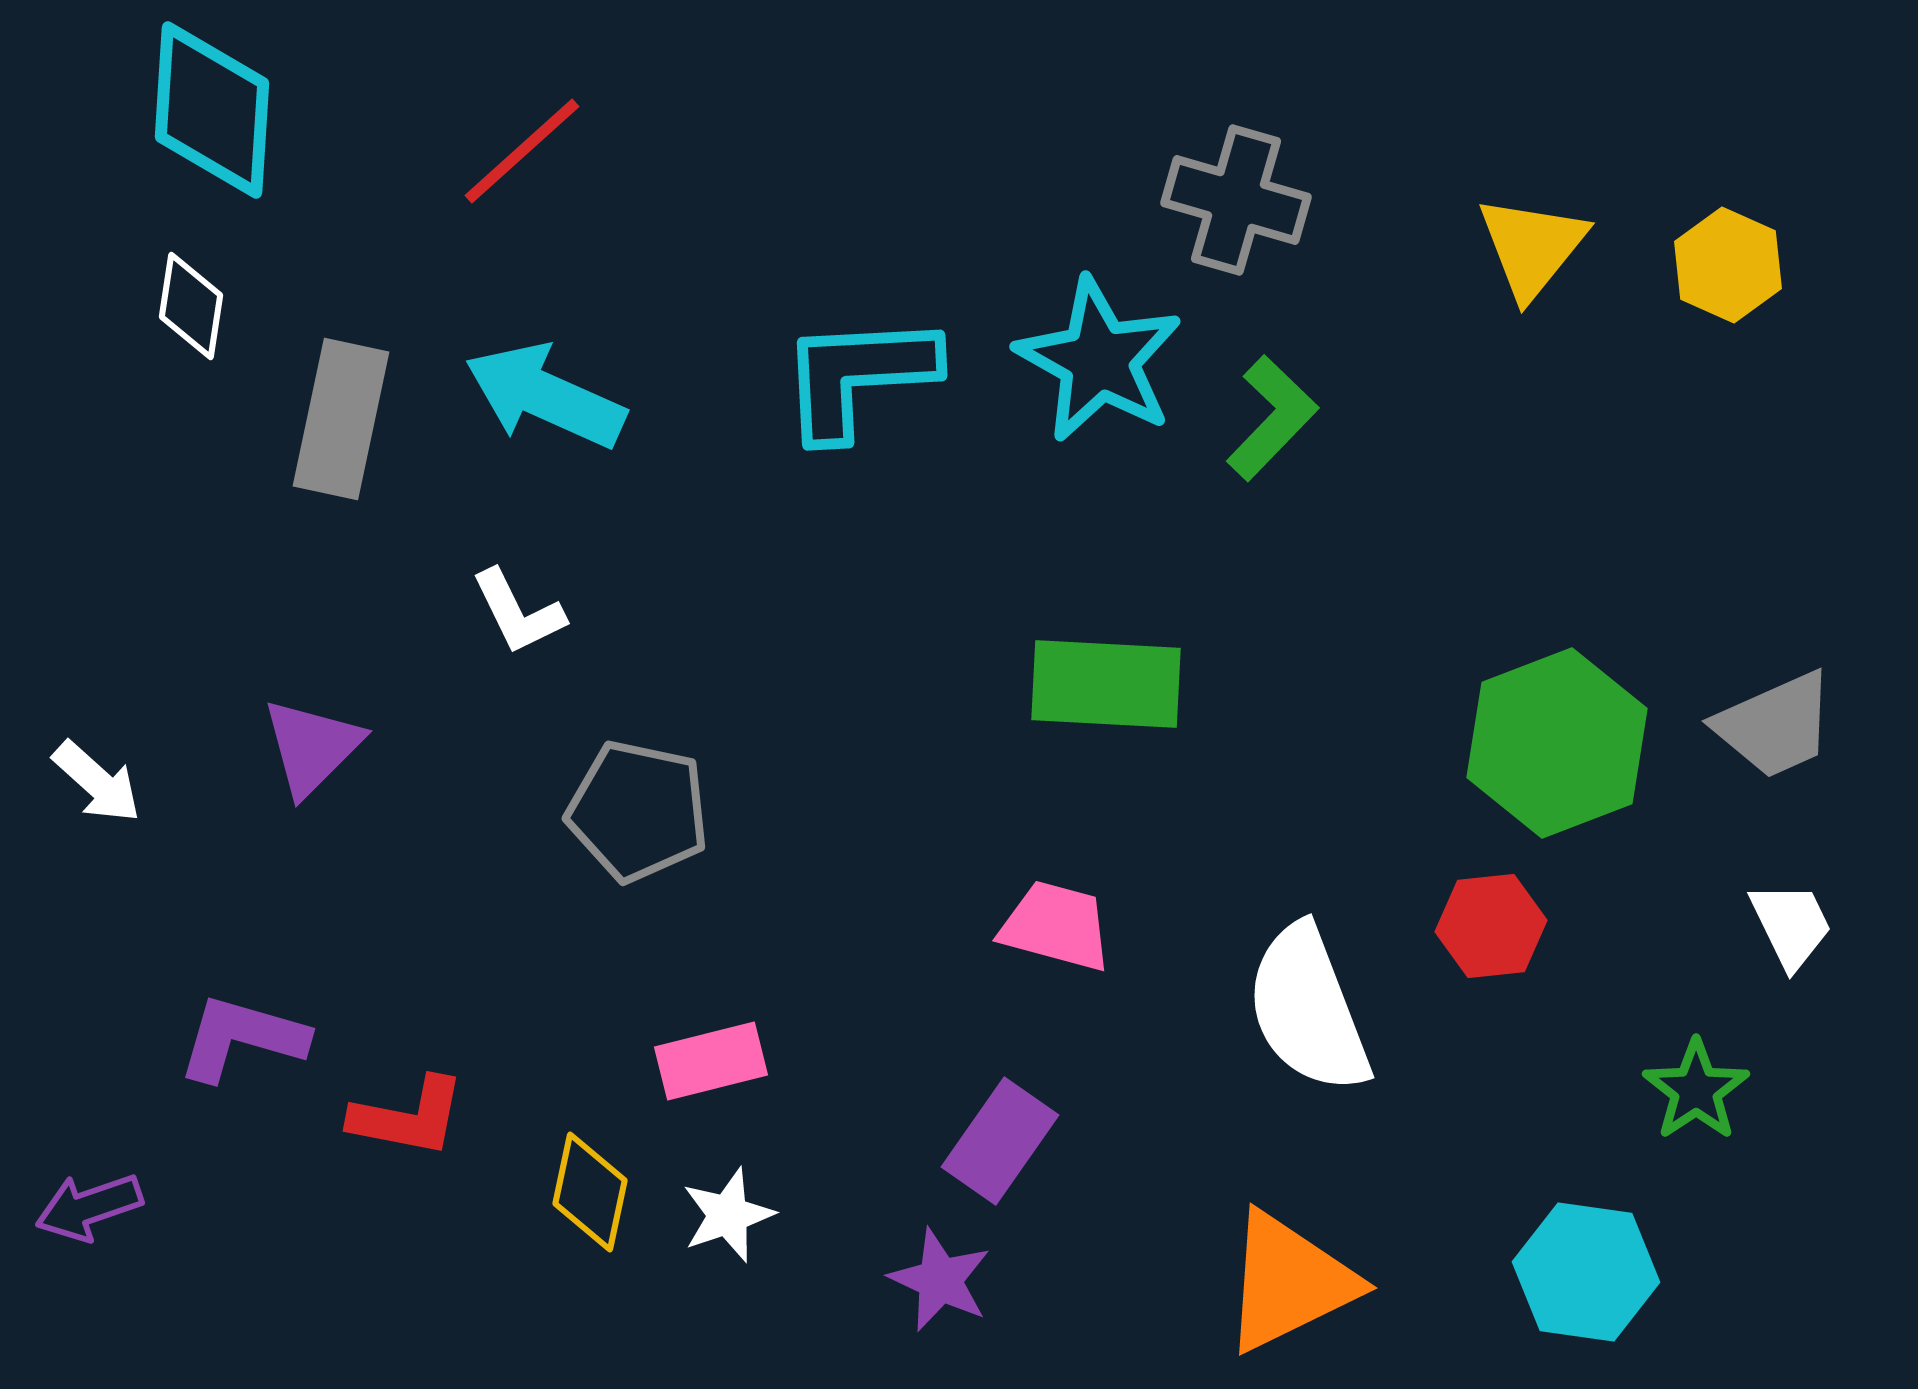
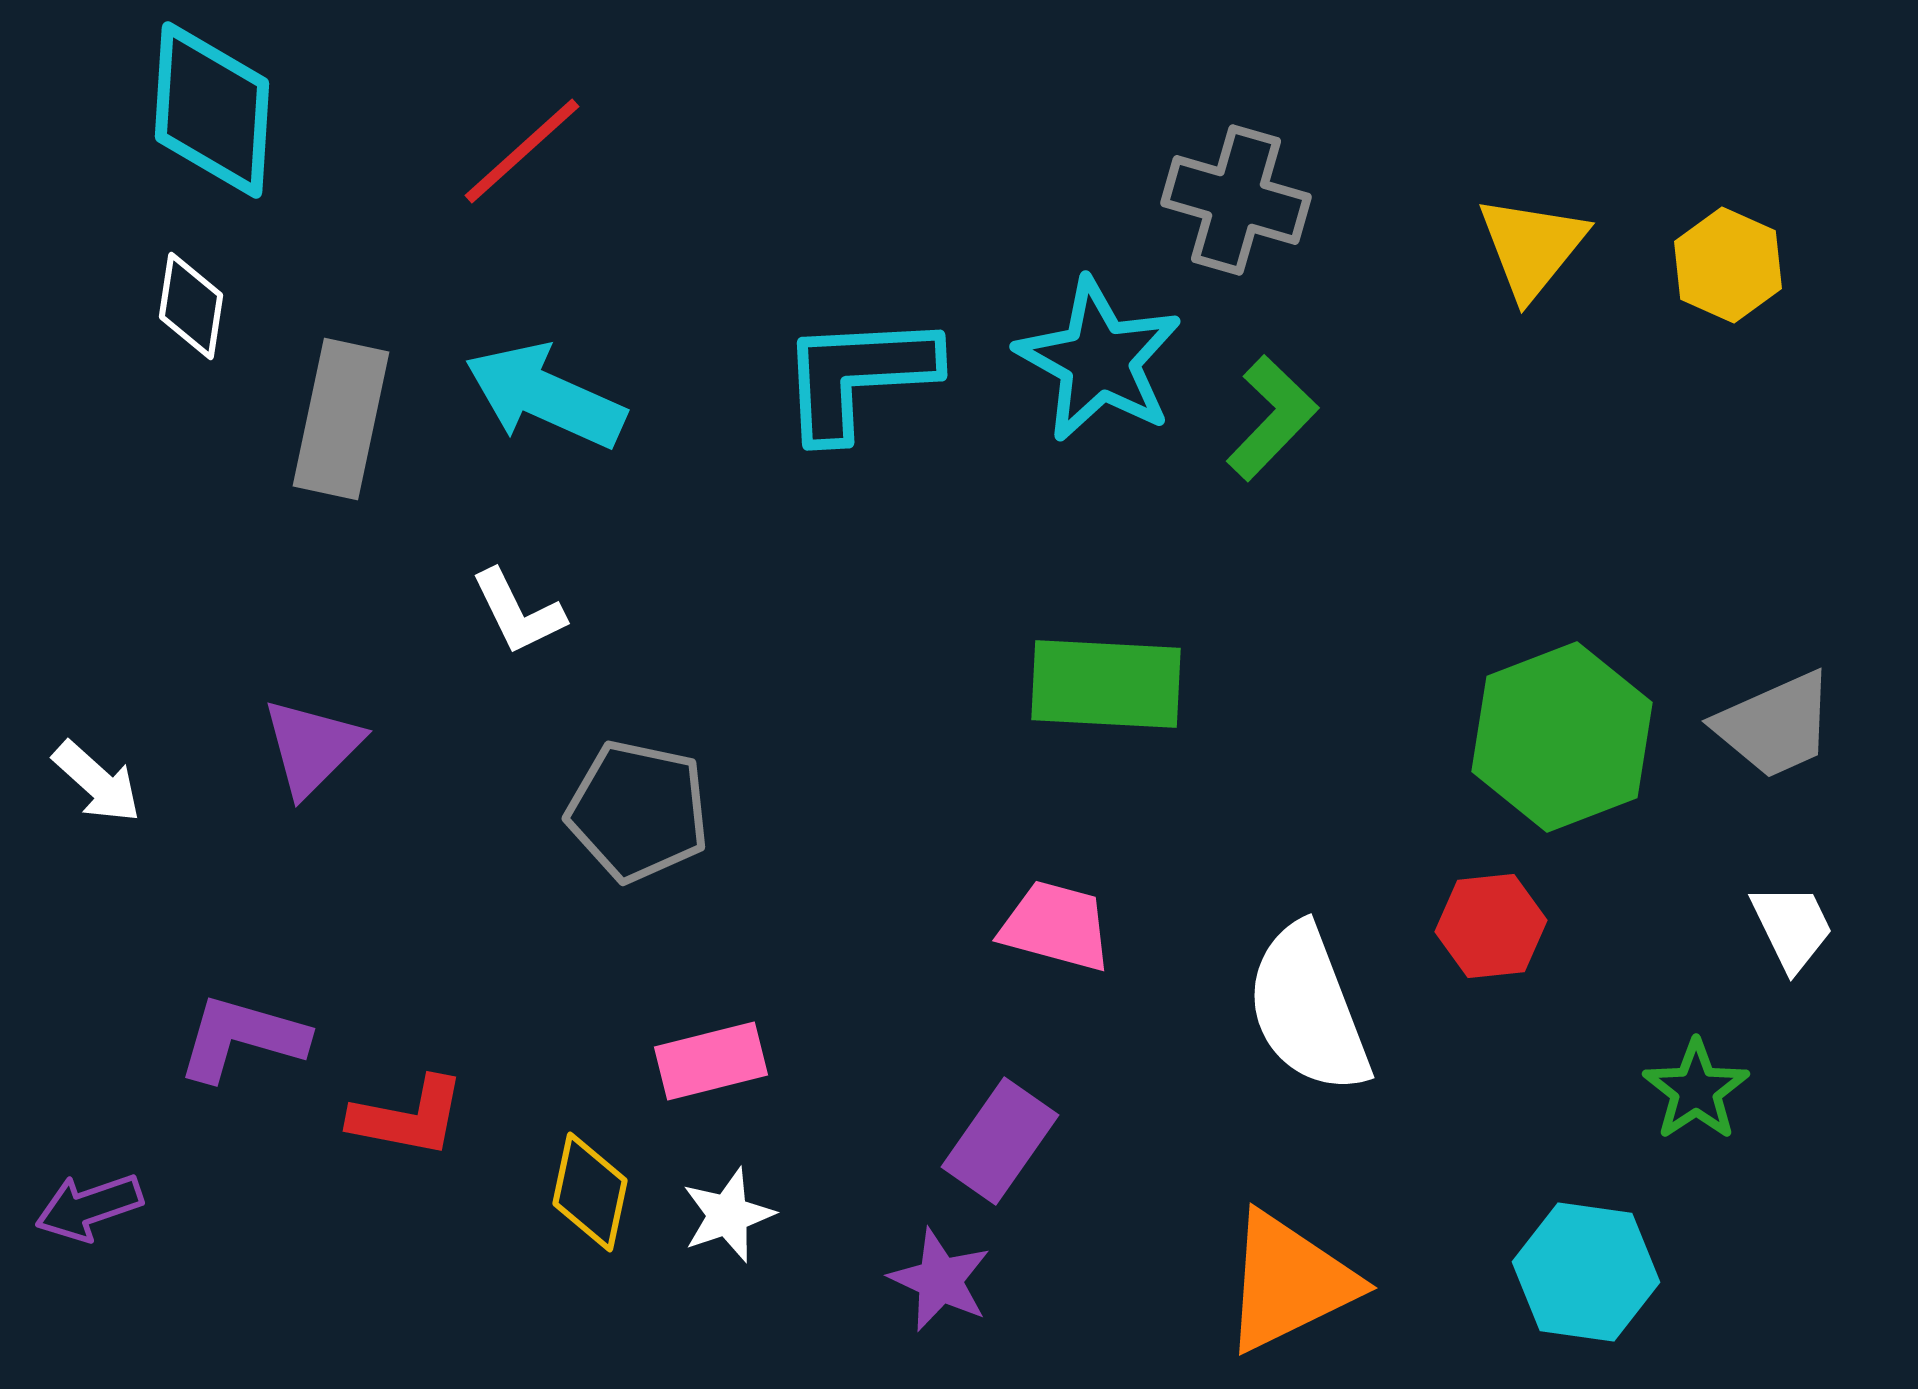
green hexagon: moved 5 px right, 6 px up
white trapezoid: moved 1 px right, 2 px down
